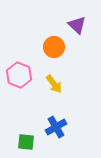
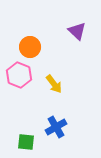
purple triangle: moved 6 px down
orange circle: moved 24 px left
